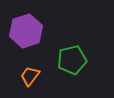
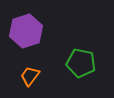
green pentagon: moved 9 px right, 3 px down; rotated 24 degrees clockwise
